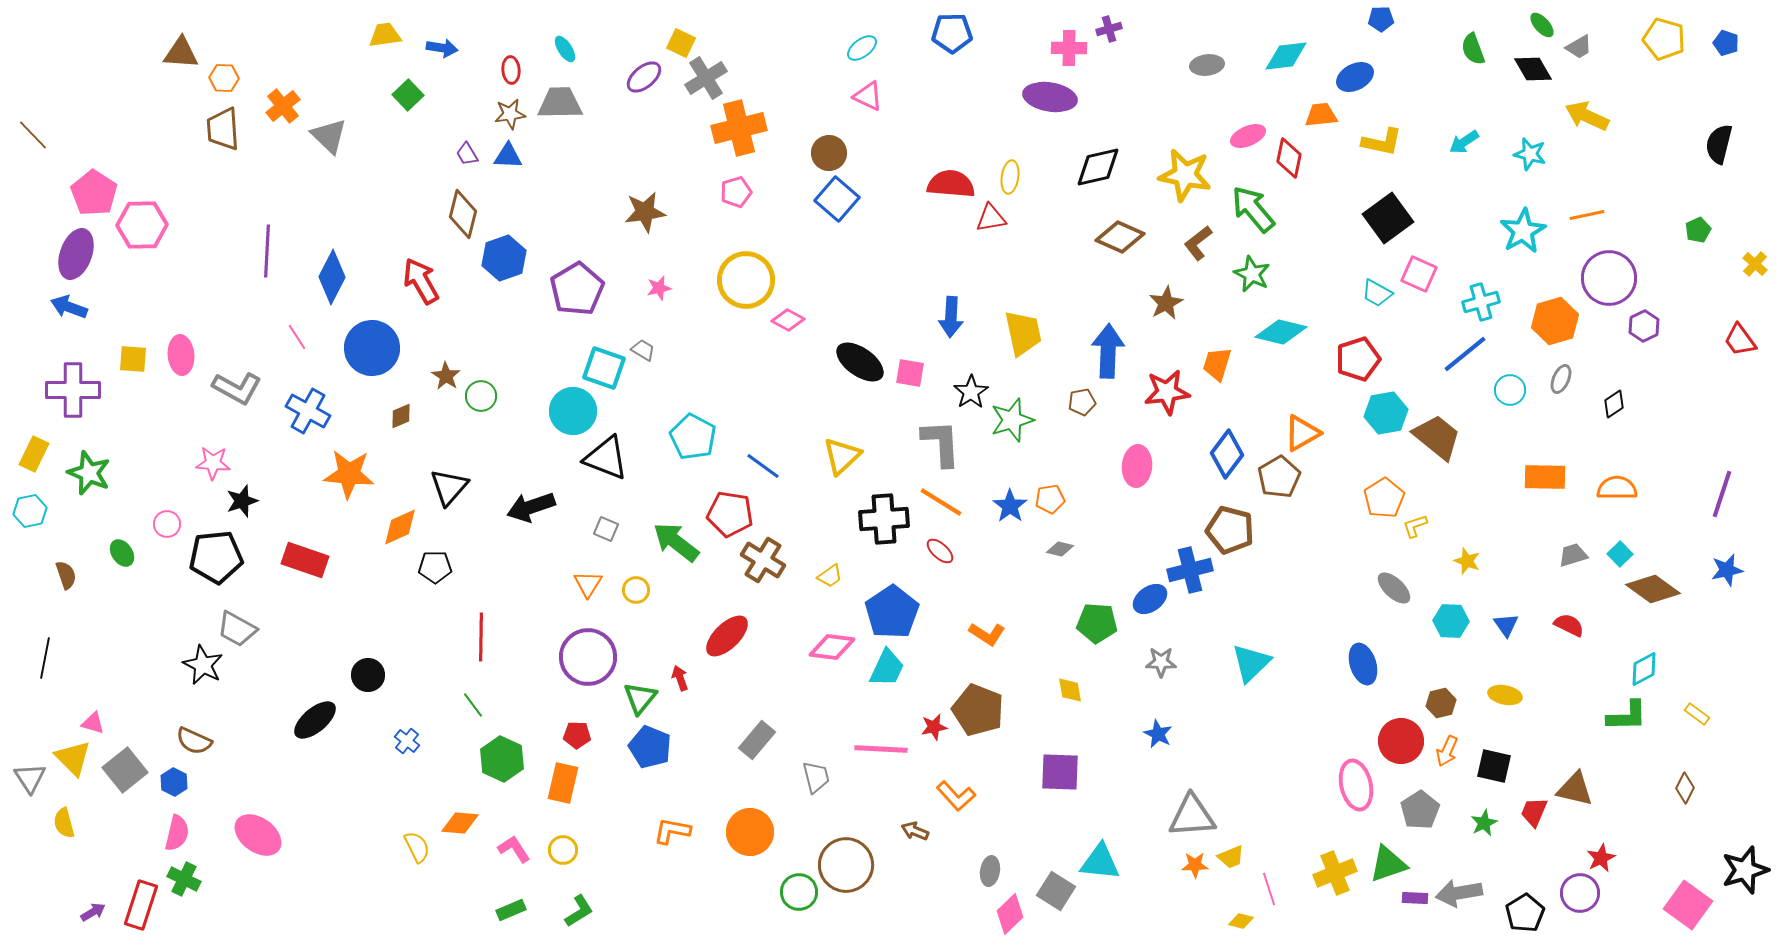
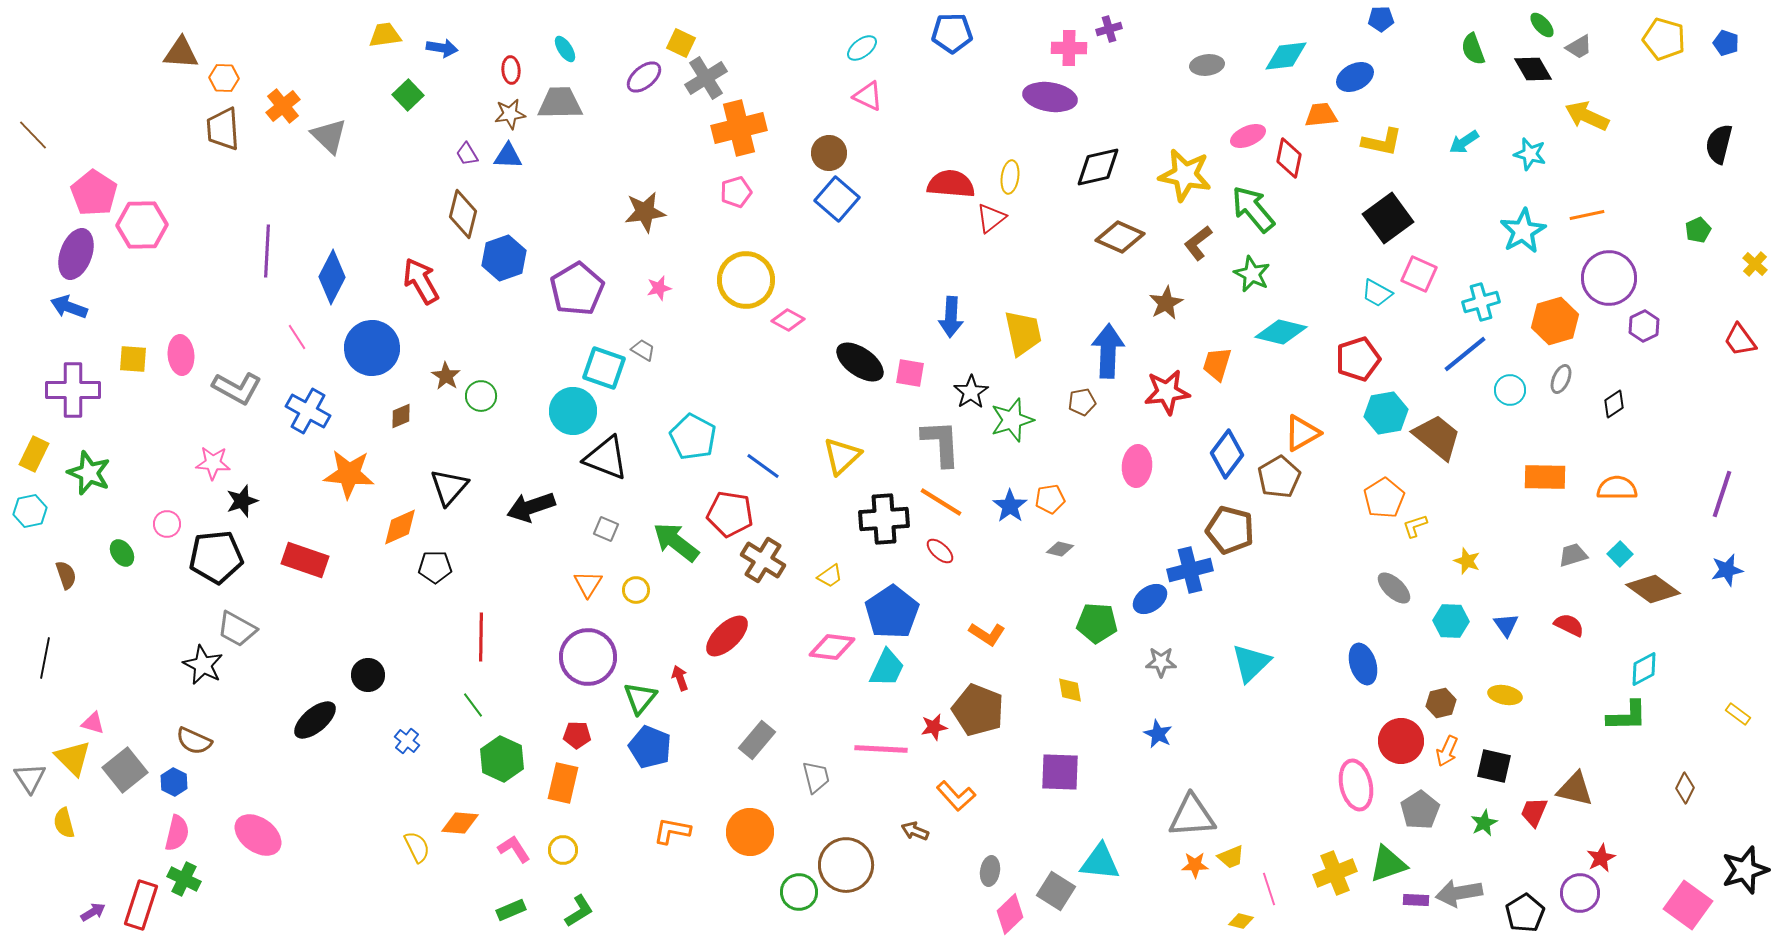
red triangle at (991, 218): rotated 28 degrees counterclockwise
yellow rectangle at (1697, 714): moved 41 px right
purple rectangle at (1415, 898): moved 1 px right, 2 px down
